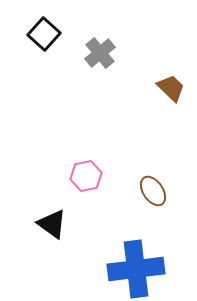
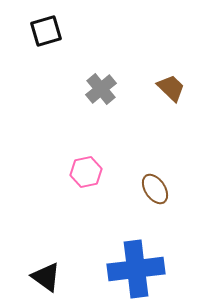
black square: moved 2 px right, 3 px up; rotated 32 degrees clockwise
gray cross: moved 1 px right, 36 px down
pink hexagon: moved 4 px up
brown ellipse: moved 2 px right, 2 px up
black triangle: moved 6 px left, 53 px down
